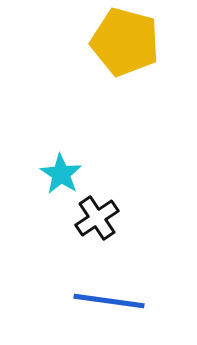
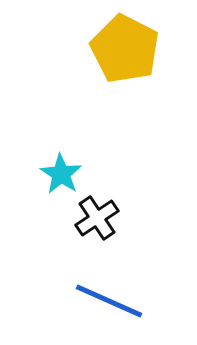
yellow pentagon: moved 7 px down; rotated 12 degrees clockwise
blue line: rotated 16 degrees clockwise
